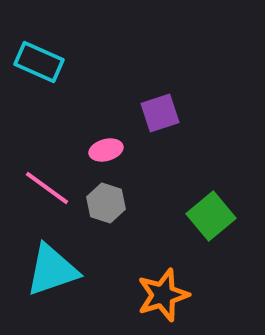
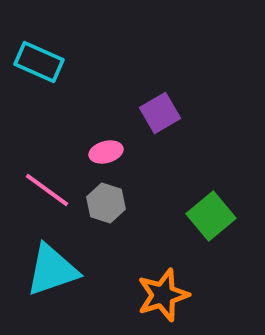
purple square: rotated 12 degrees counterclockwise
pink ellipse: moved 2 px down
pink line: moved 2 px down
